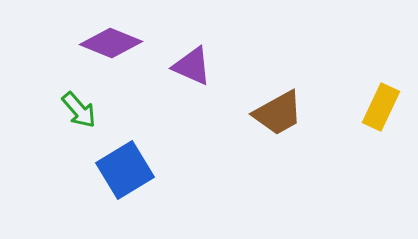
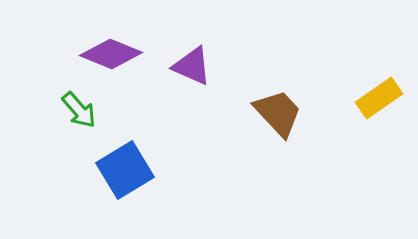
purple diamond: moved 11 px down
yellow rectangle: moved 2 px left, 9 px up; rotated 30 degrees clockwise
brown trapezoid: rotated 104 degrees counterclockwise
